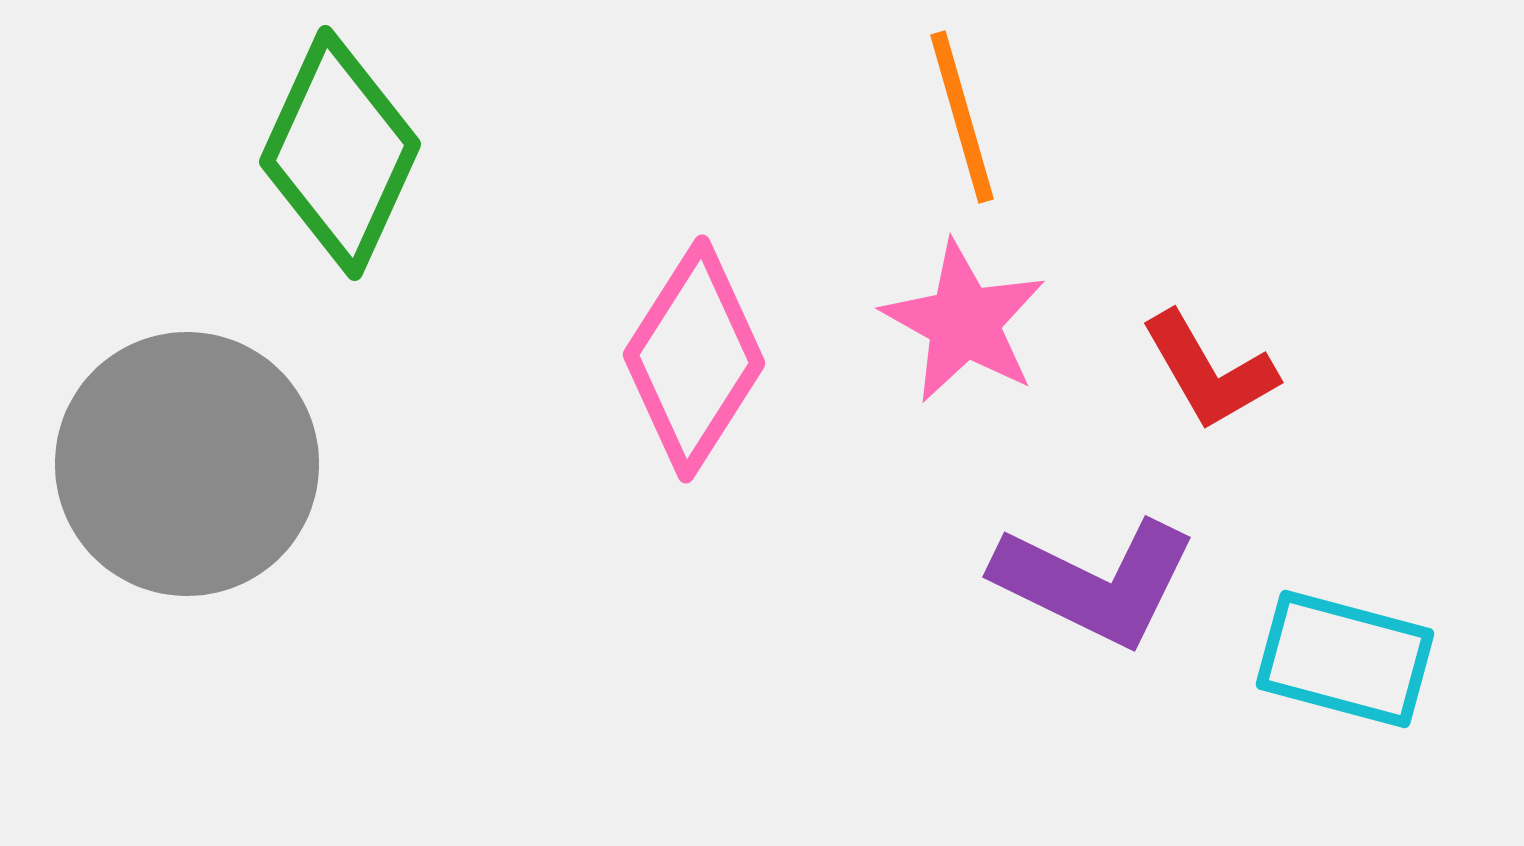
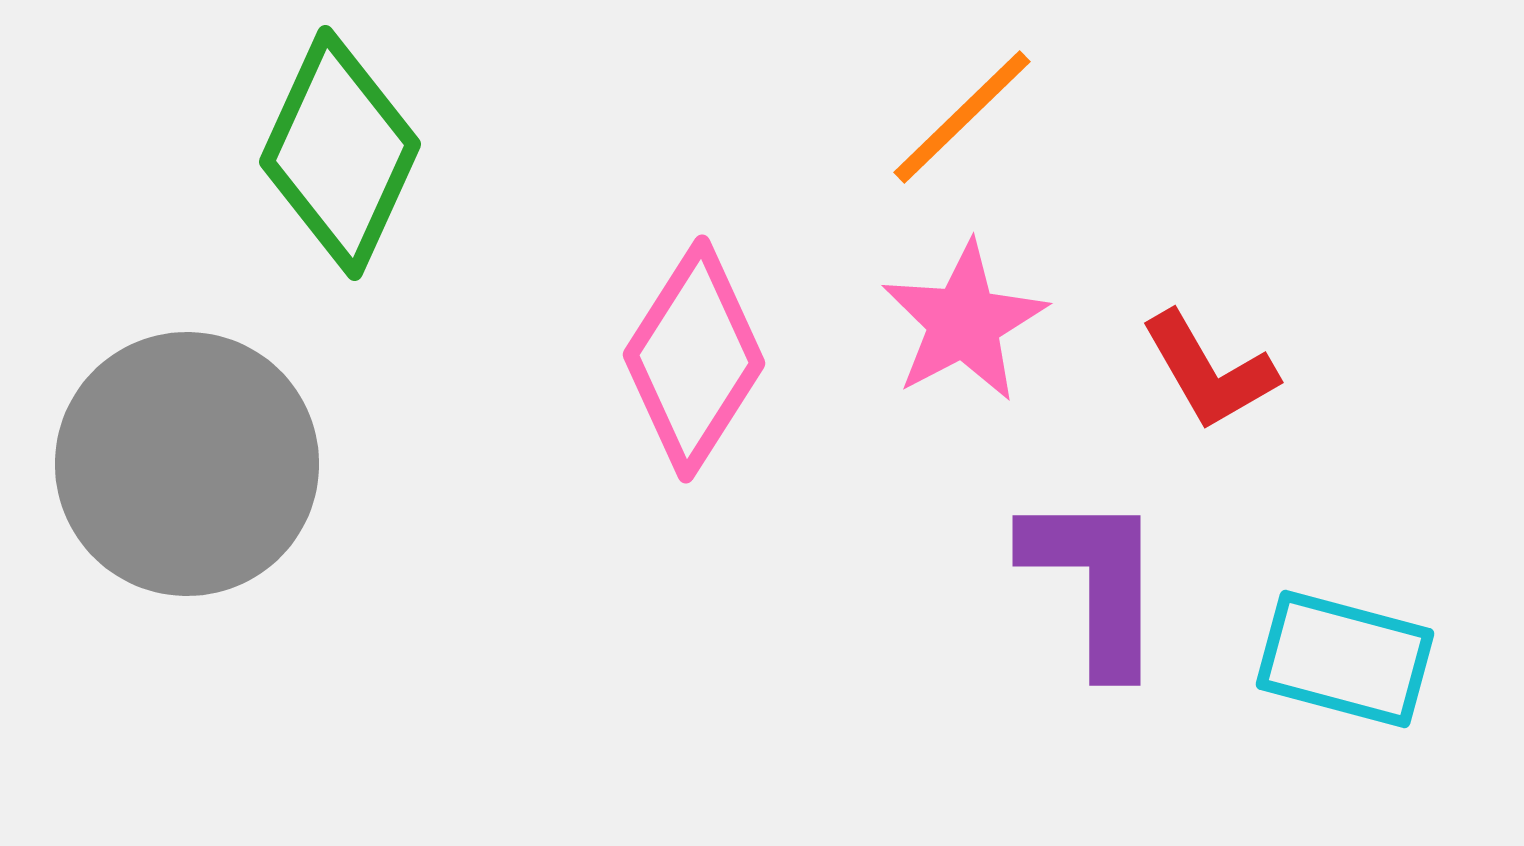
orange line: rotated 62 degrees clockwise
pink star: rotated 15 degrees clockwise
purple L-shape: rotated 116 degrees counterclockwise
